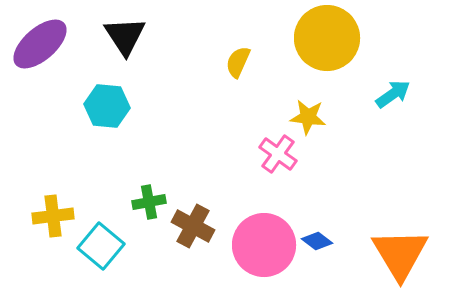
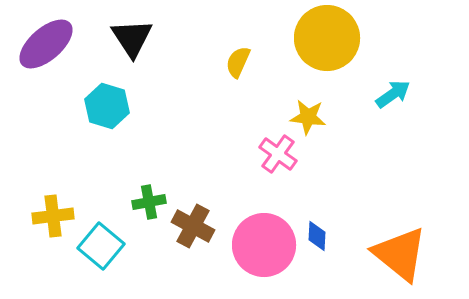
black triangle: moved 7 px right, 2 px down
purple ellipse: moved 6 px right
cyan hexagon: rotated 12 degrees clockwise
blue diamond: moved 5 px up; rotated 56 degrees clockwise
orange triangle: rotated 20 degrees counterclockwise
